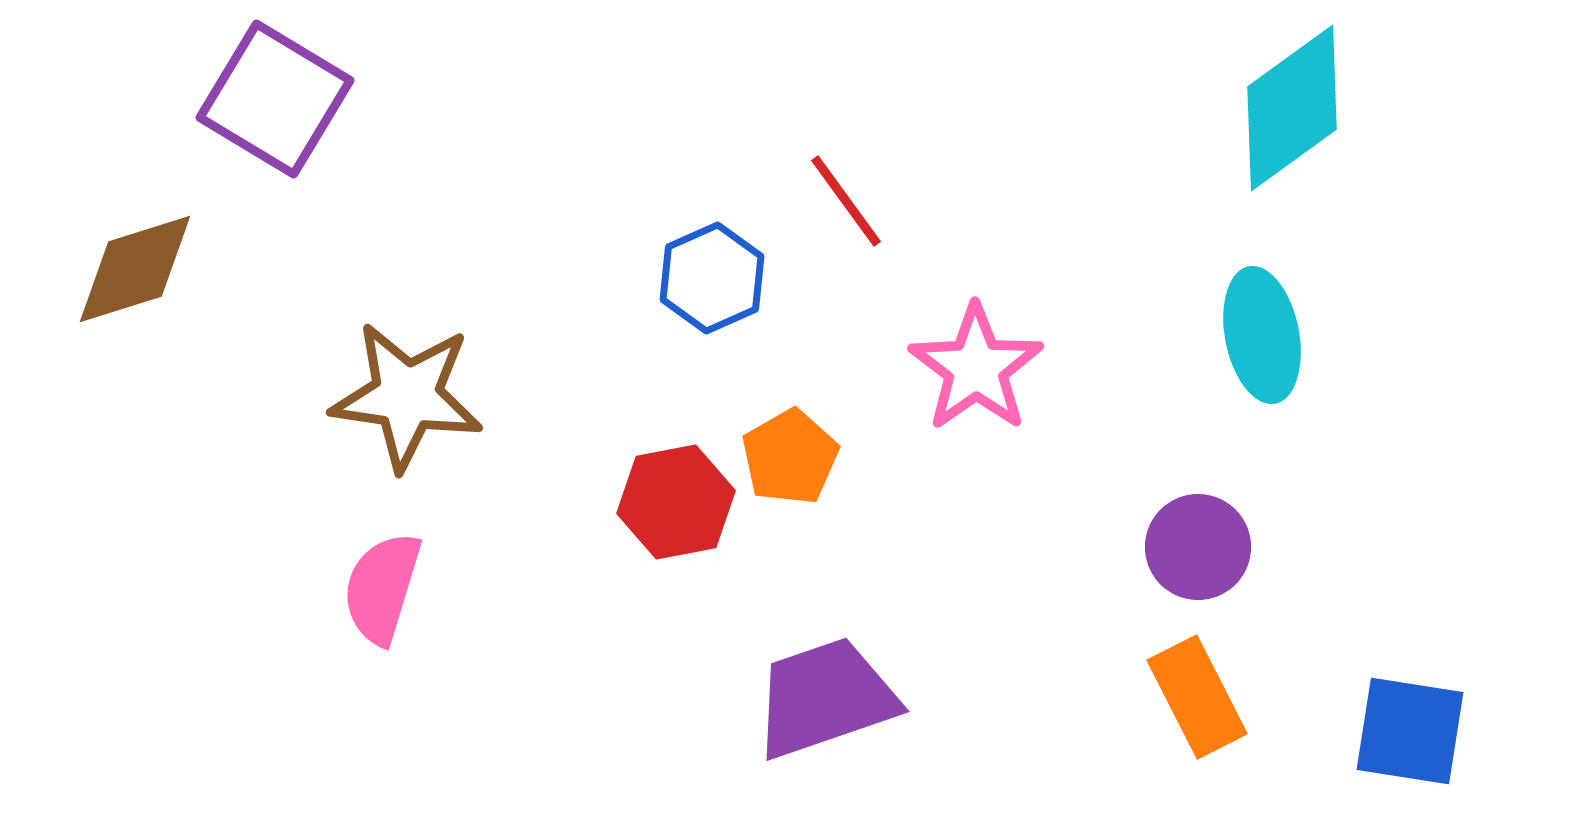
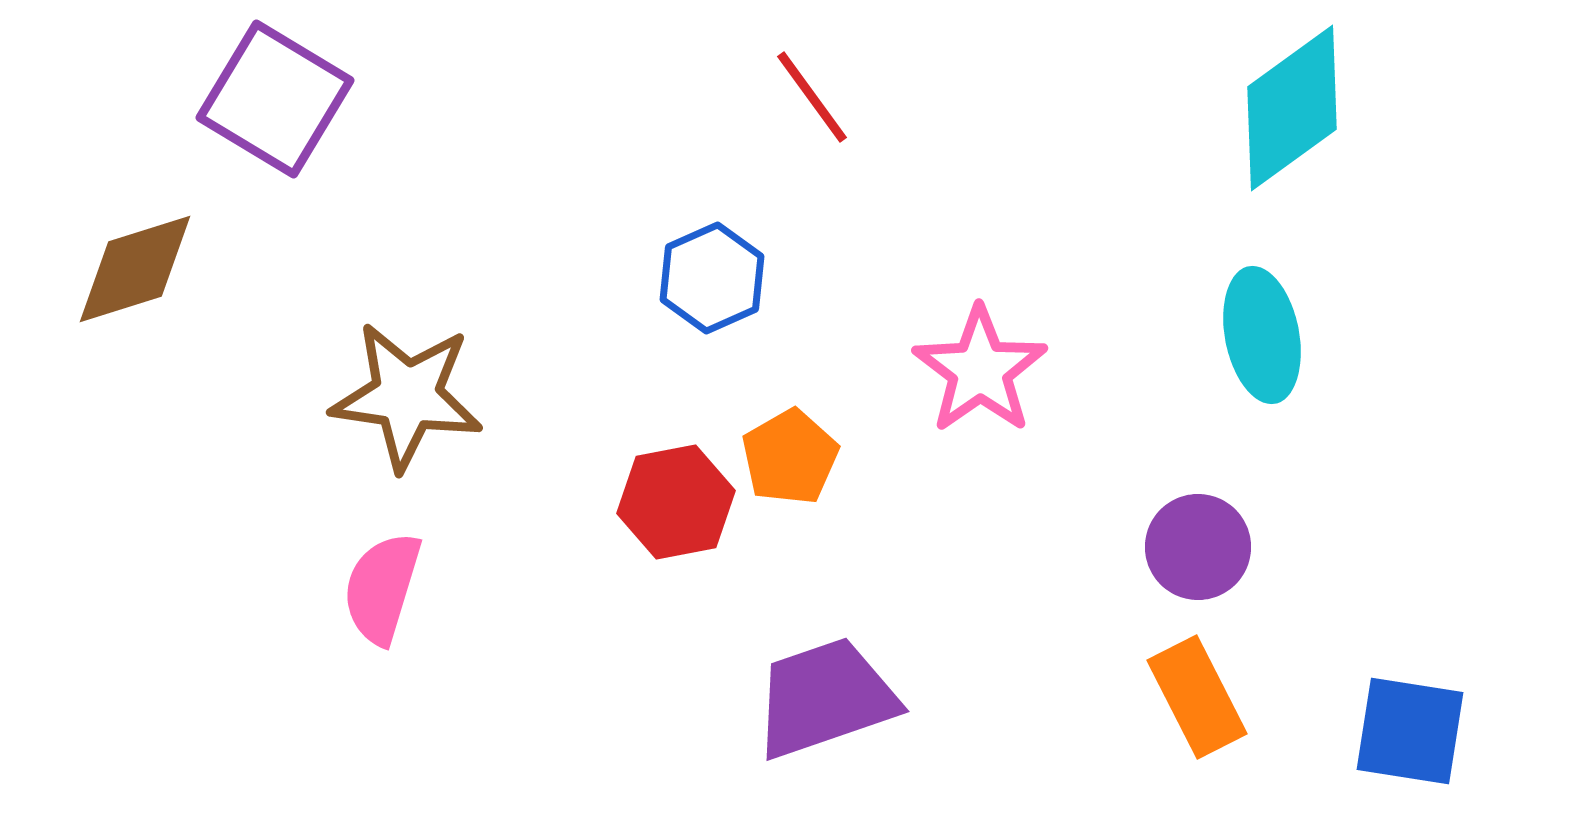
red line: moved 34 px left, 104 px up
pink star: moved 4 px right, 2 px down
